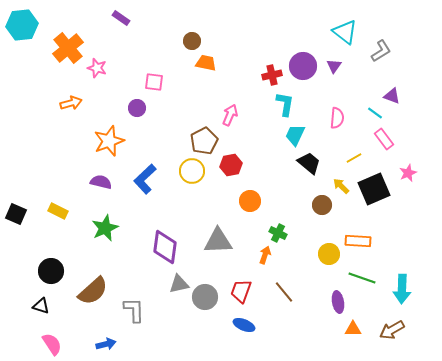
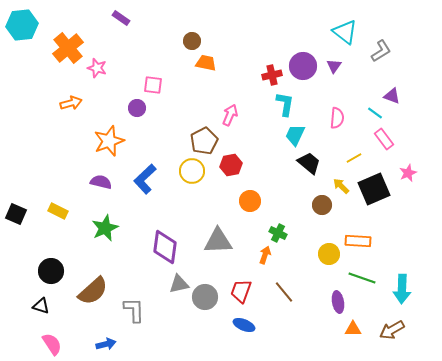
pink square at (154, 82): moved 1 px left, 3 px down
